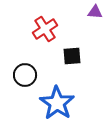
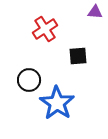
black square: moved 6 px right
black circle: moved 4 px right, 5 px down
